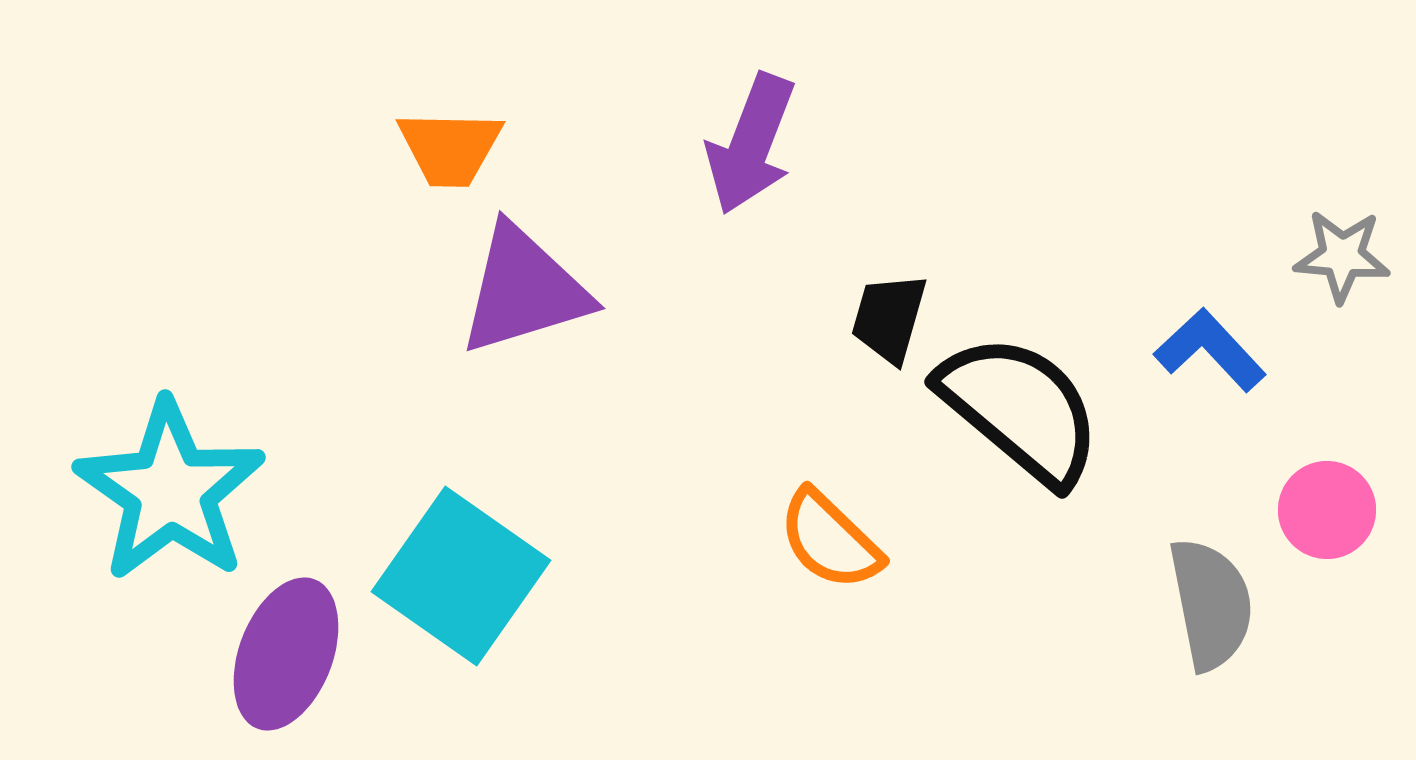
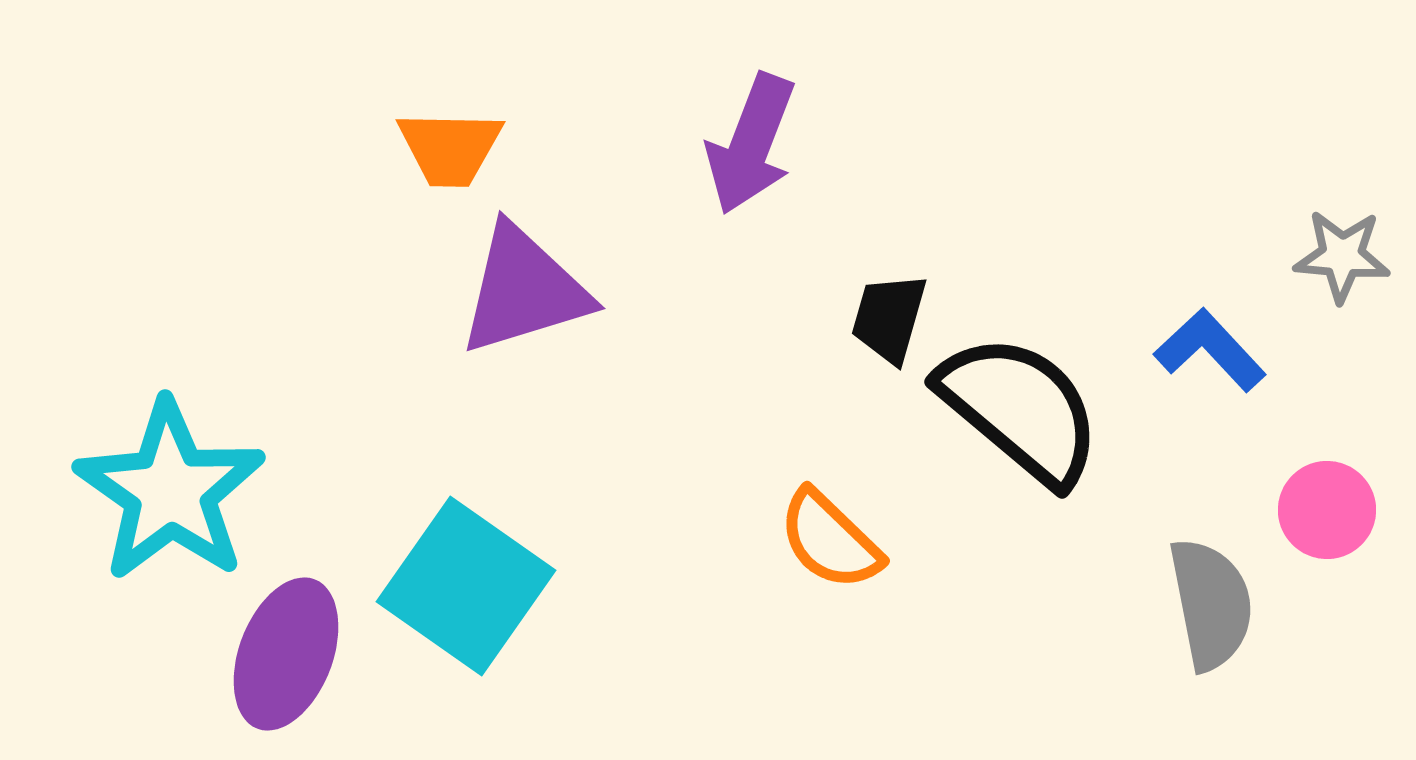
cyan square: moved 5 px right, 10 px down
